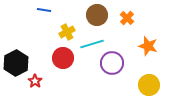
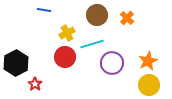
yellow cross: moved 1 px down
orange star: moved 15 px down; rotated 30 degrees clockwise
red circle: moved 2 px right, 1 px up
red star: moved 3 px down
